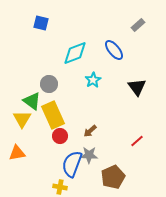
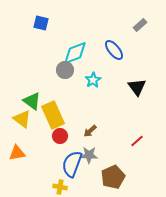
gray rectangle: moved 2 px right
gray circle: moved 16 px right, 14 px up
yellow triangle: rotated 24 degrees counterclockwise
